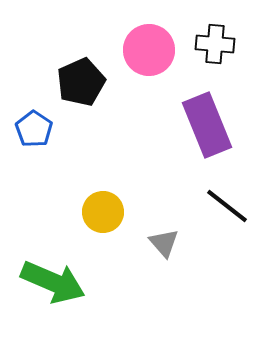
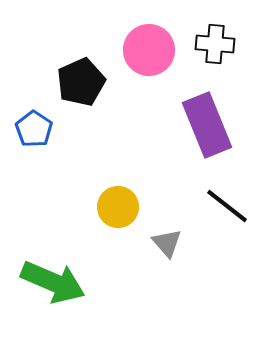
yellow circle: moved 15 px right, 5 px up
gray triangle: moved 3 px right
